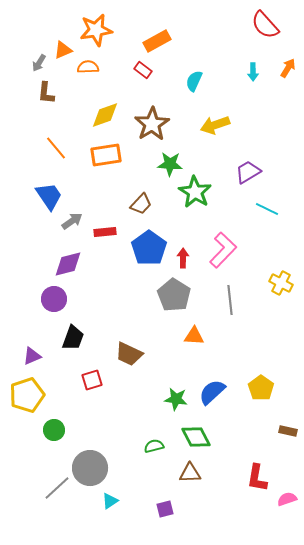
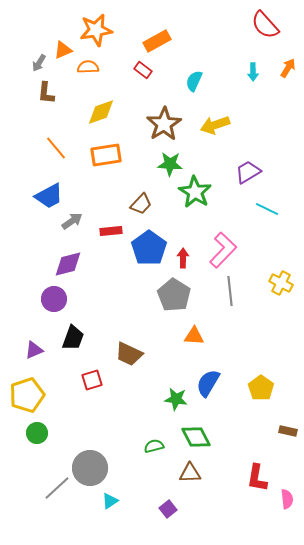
yellow diamond at (105, 115): moved 4 px left, 3 px up
brown star at (152, 124): moved 12 px right
blue trapezoid at (49, 196): rotated 96 degrees clockwise
red rectangle at (105, 232): moved 6 px right, 1 px up
gray line at (230, 300): moved 9 px up
purple triangle at (32, 356): moved 2 px right, 6 px up
blue semicircle at (212, 392): moved 4 px left, 9 px up; rotated 16 degrees counterclockwise
green circle at (54, 430): moved 17 px left, 3 px down
pink semicircle at (287, 499): rotated 102 degrees clockwise
purple square at (165, 509): moved 3 px right; rotated 24 degrees counterclockwise
